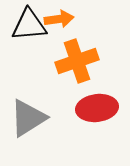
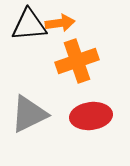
orange arrow: moved 1 px right, 4 px down
red ellipse: moved 6 px left, 8 px down
gray triangle: moved 1 px right, 4 px up; rotated 6 degrees clockwise
